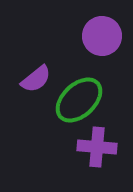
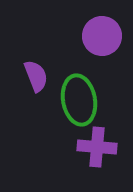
purple semicircle: moved 3 px up; rotated 72 degrees counterclockwise
green ellipse: rotated 57 degrees counterclockwise
